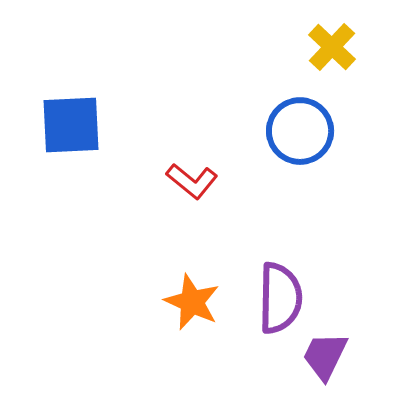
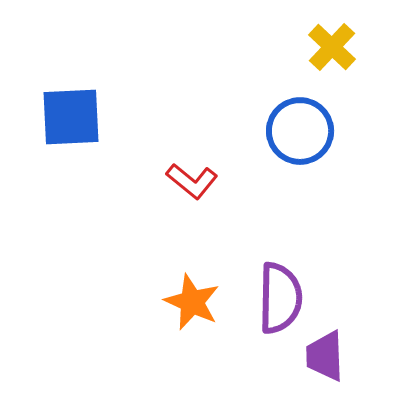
blue square: moved 8 px up
purple trapezoid: rotated 28 degrees counterclockwise
